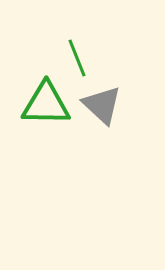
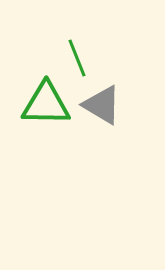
gray triangle: rotated 12 degrees counterclockwise
